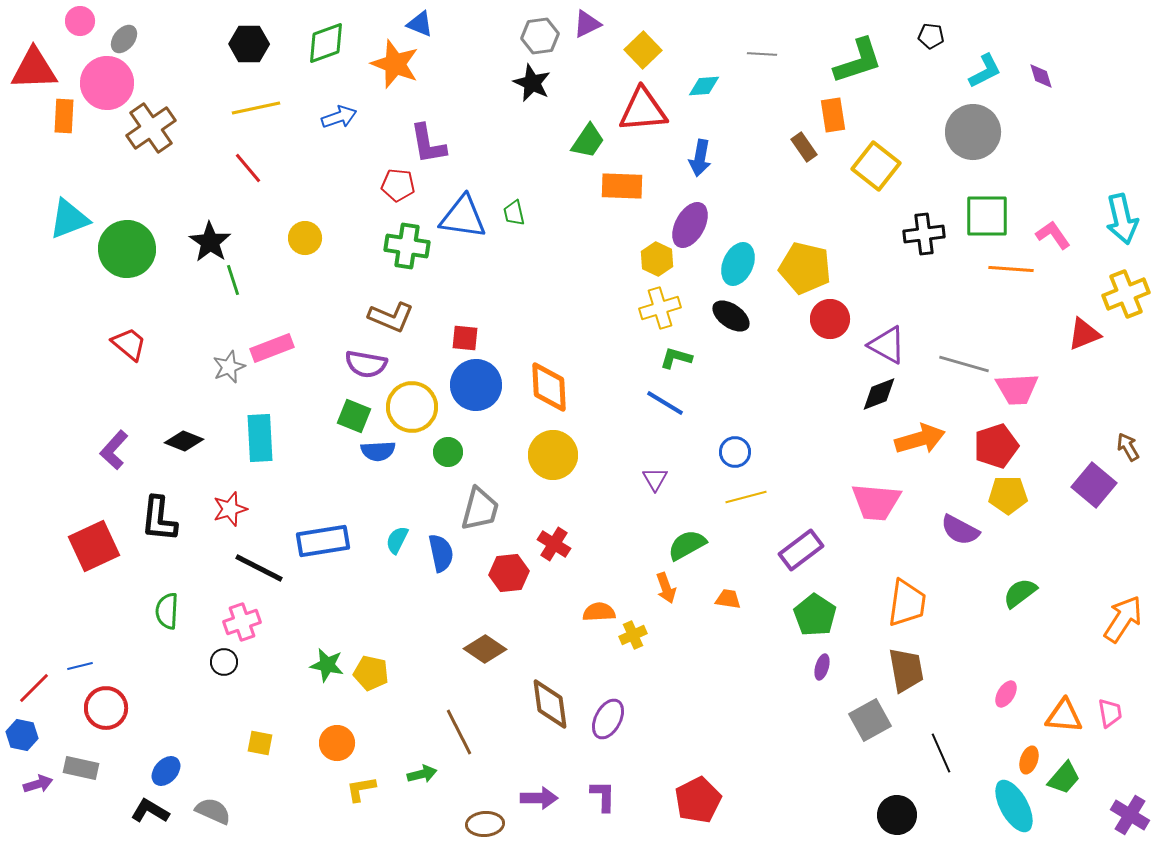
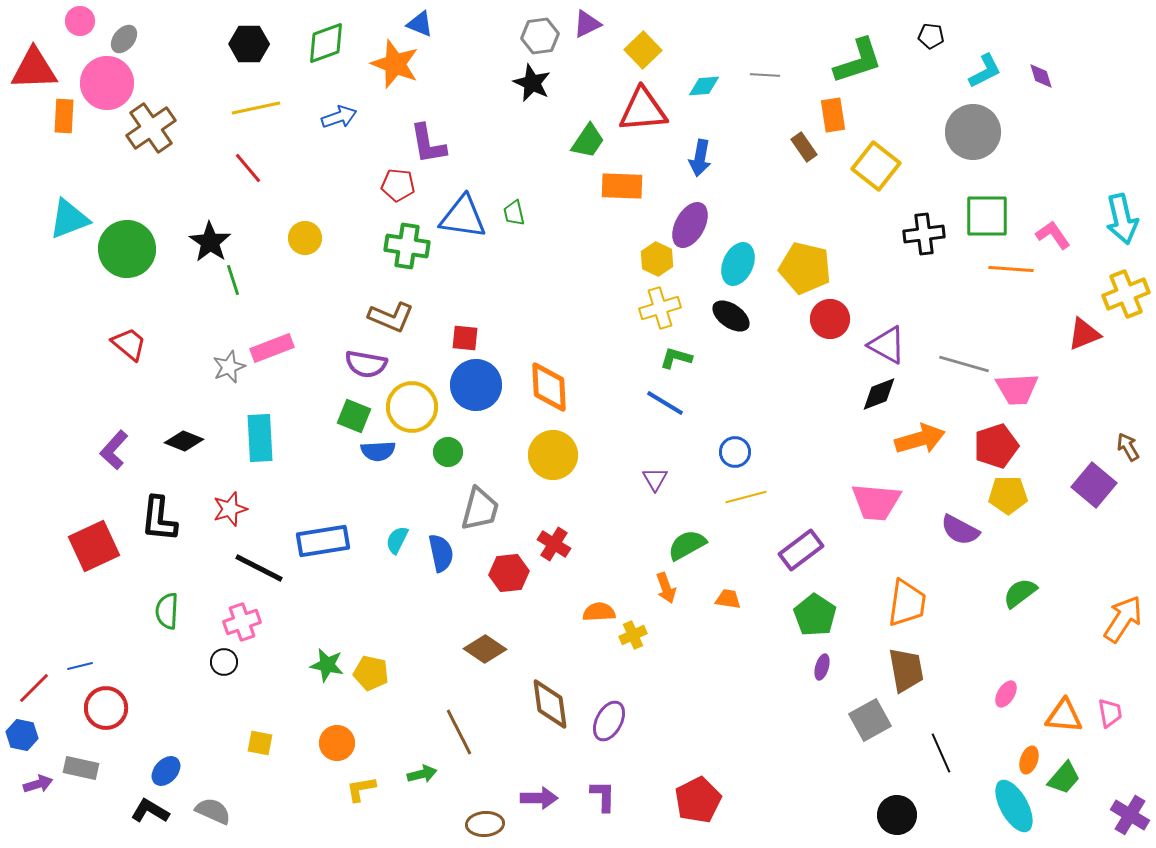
gray line at (762, 54): moved 3 px right, 21 px down
purple ellipse at (608, 719): moved 1 px right, 2 px down
